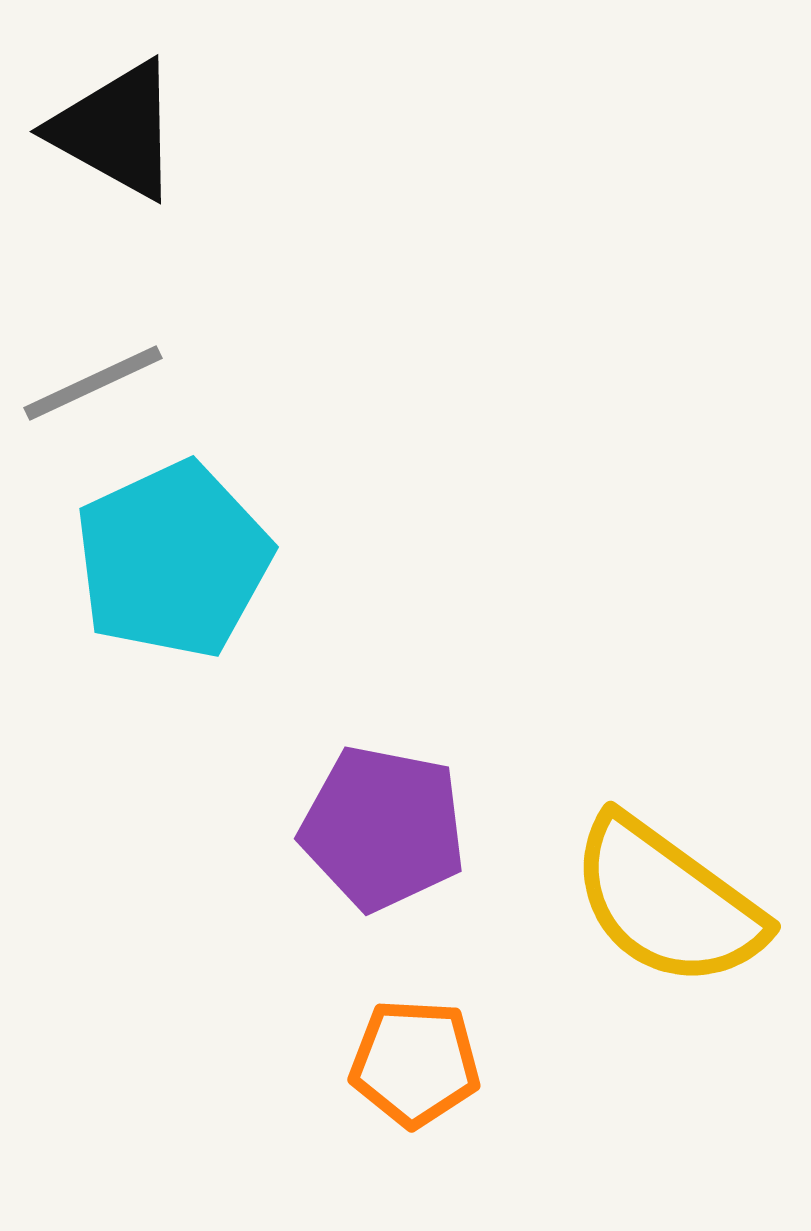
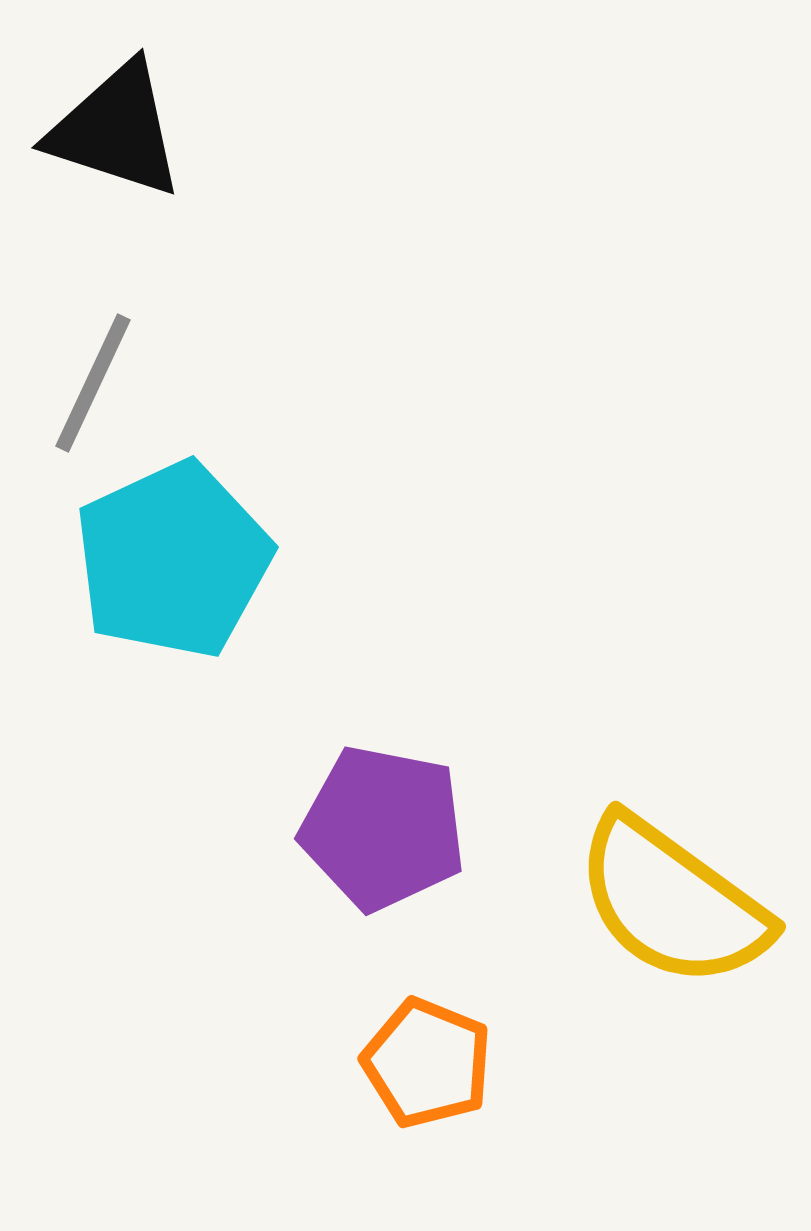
black triangle: rotated 11 degrees counterclockwise
gray line: rotated 40 degrees counterclockwise
yellow semicircle: moved 5 px right
orange pentagon: moved 12 px right; rotated 19 degrees clockwise
